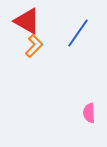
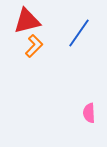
red triangle: rotated 44 degrees counterclockwise
blue line: moved 1 px right
